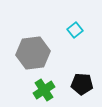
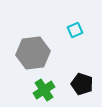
cyan square: rotated 14 degrees clockwise
black pentagon: rotated 15 degrees clockwise
